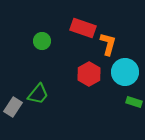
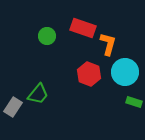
green circle: moved 5 px right, 5 px up
red hexagon: rotated 10 degrees counterclockwise
